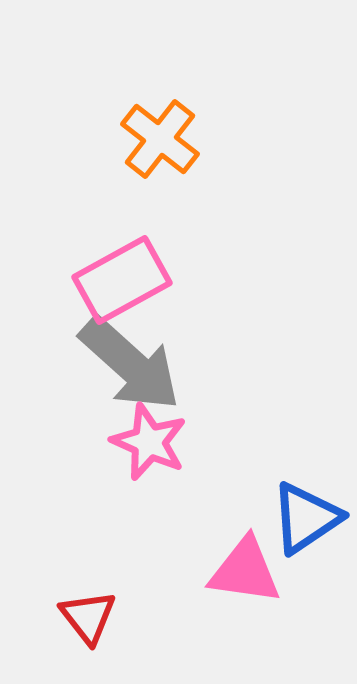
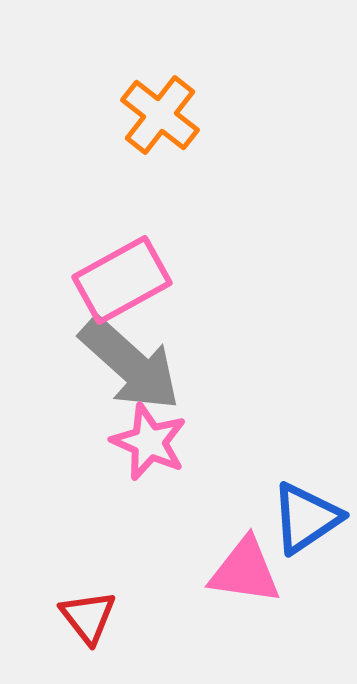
orange cross: moved 24 px up
